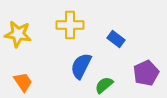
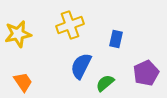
yellow cross: rotated 20 degrees counterclockwise
yellow star: rotated 20 degrees counterclockwise
blue rectangle: rotated 66 degrees clockwise
green semicircle: moved 1 px right, 2 px up
